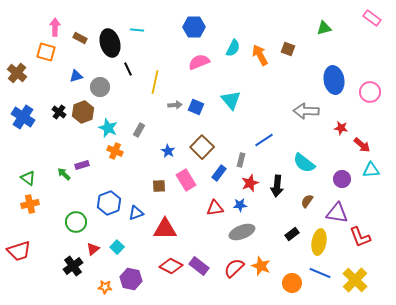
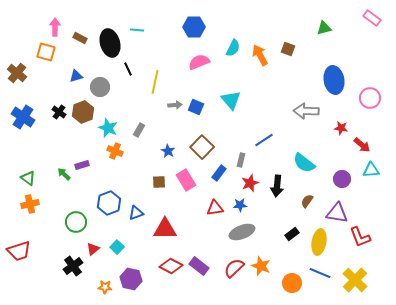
pink circle at (370, 92): moved 6 px down
brown square at (159, 186): moved 4 px up
